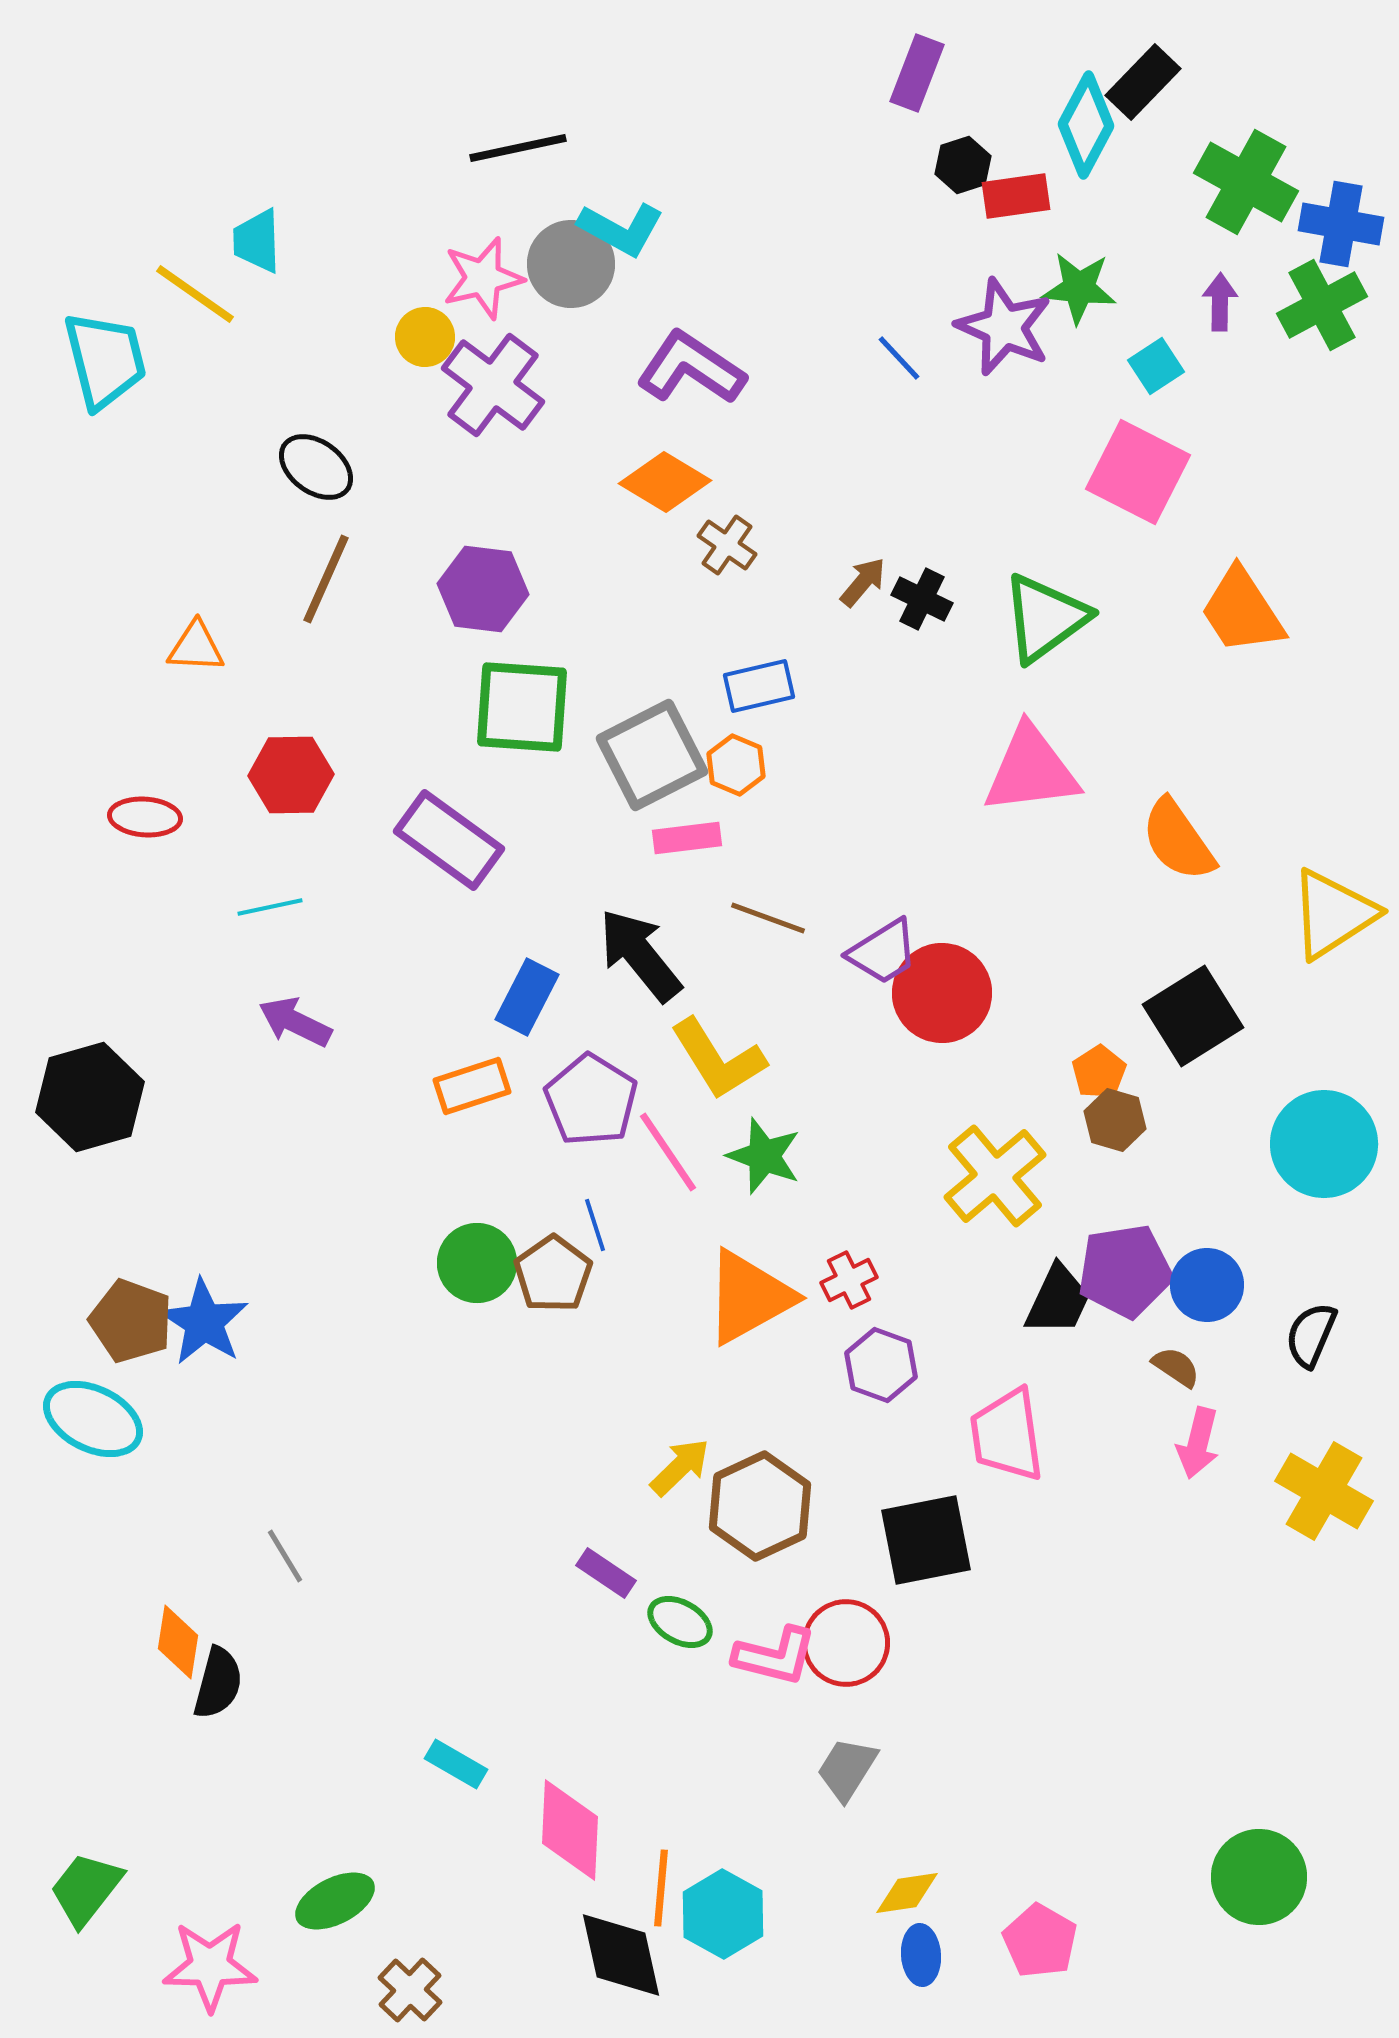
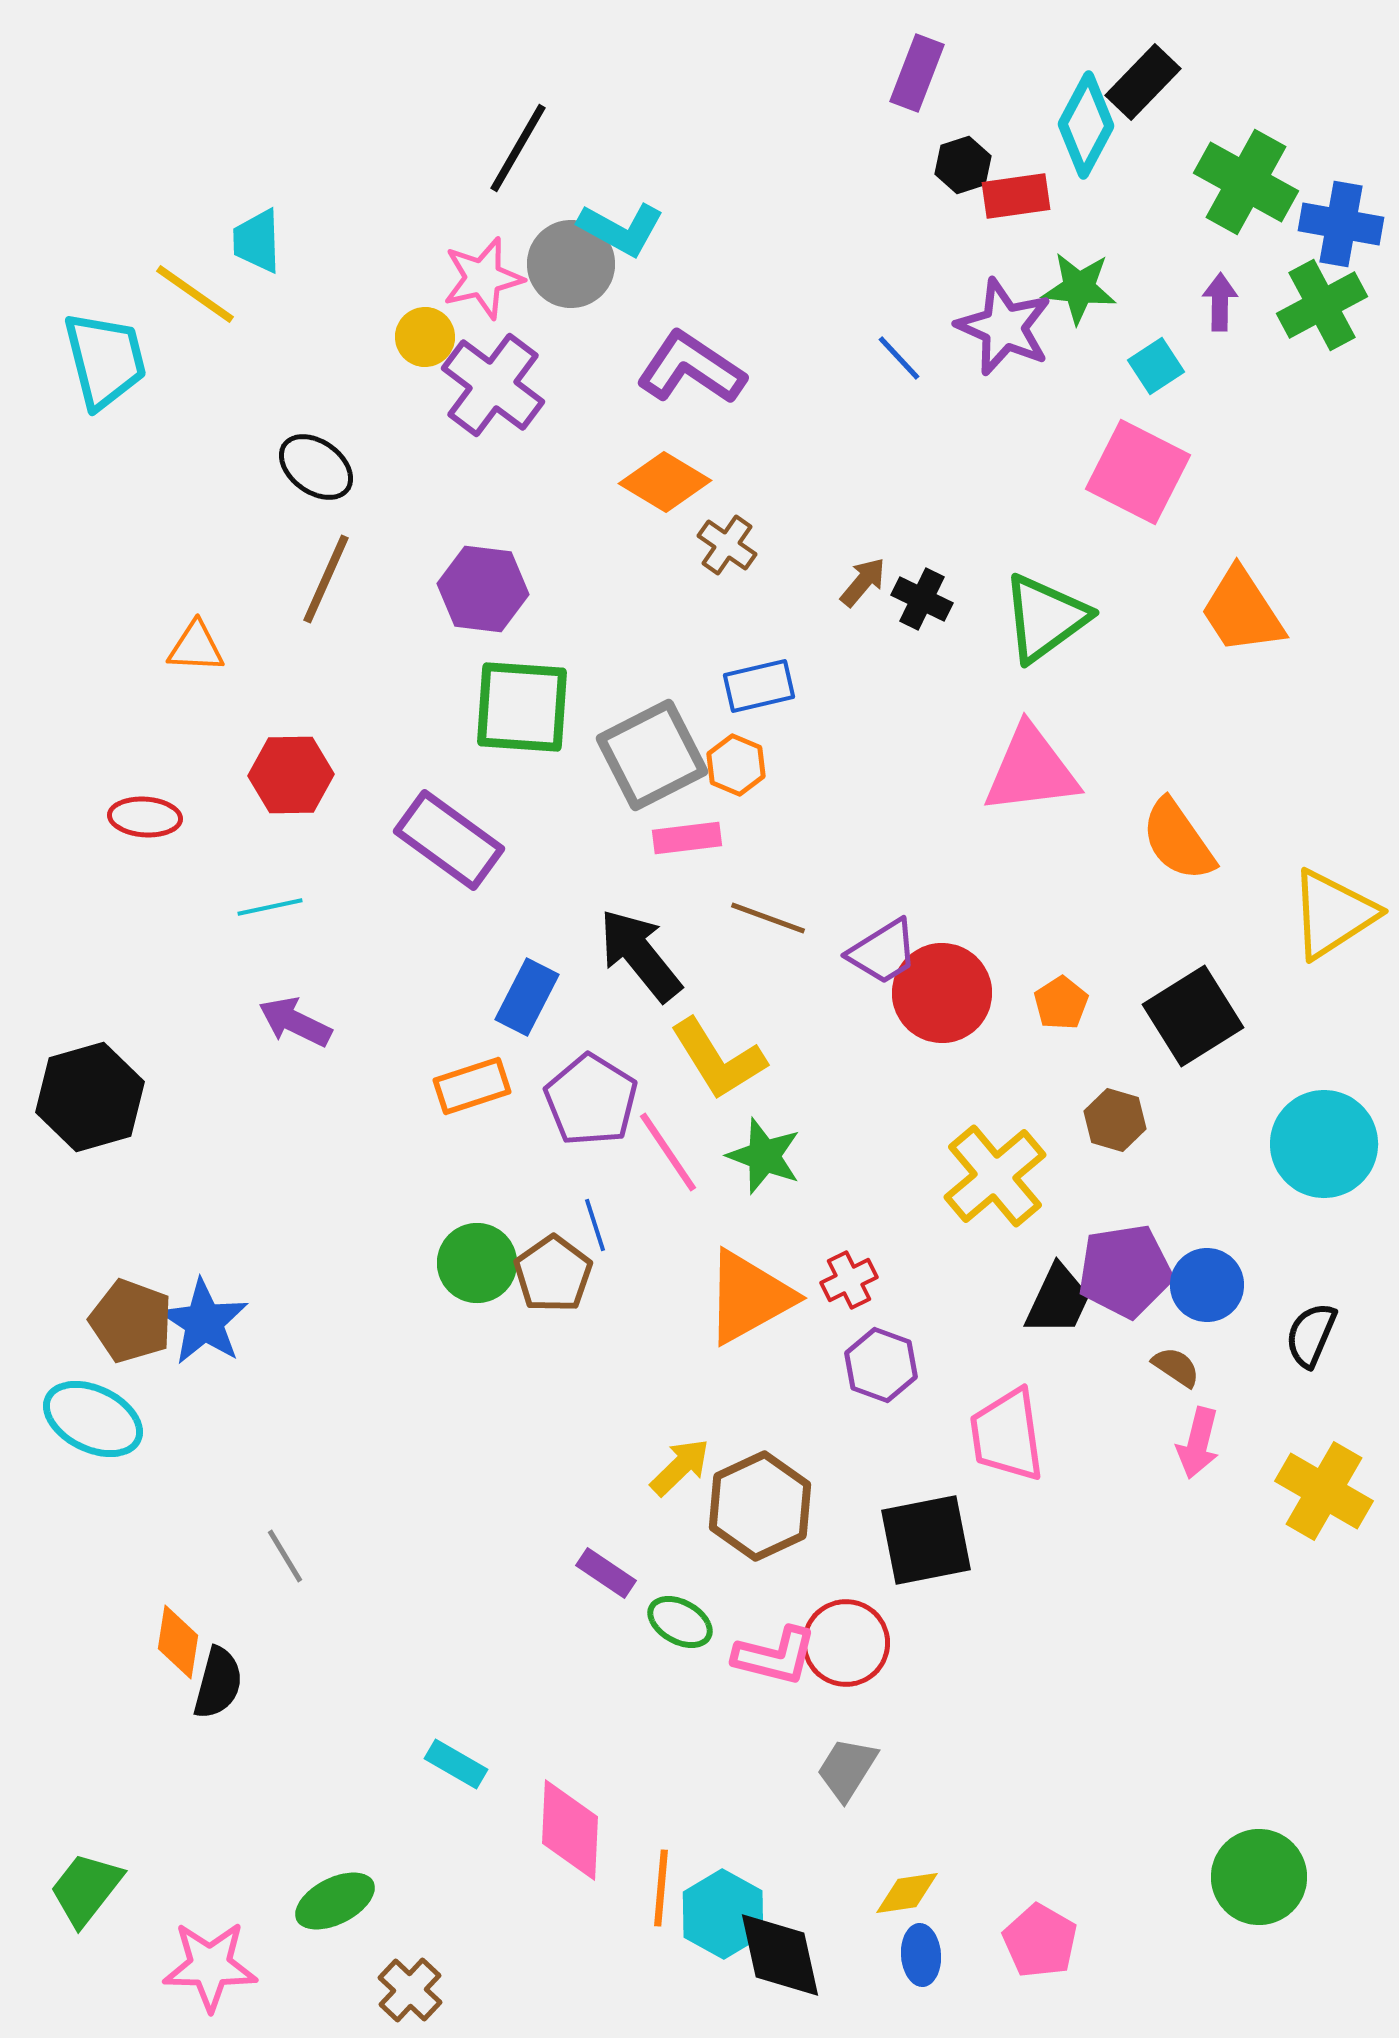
black line at (518, 148): rotated 48 degrees counterclockwise
orange pentagon at (1099, 1072): moved 38 px left, 69 px up
black diamond at (621, 1955): moved 159 px right
